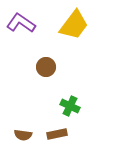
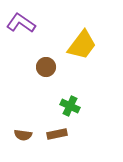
yellow trapezoid: moved 8 px right, 20 px down
